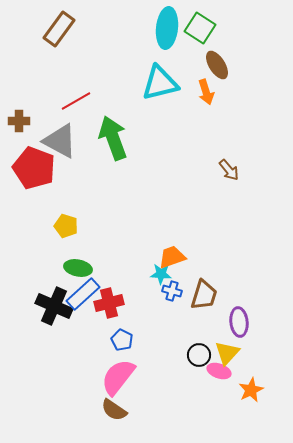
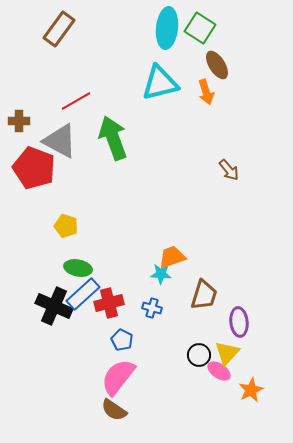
blue cross: moved 20 px left, 17 px down
pink ellipse: rotated 15 degrees clockwise
